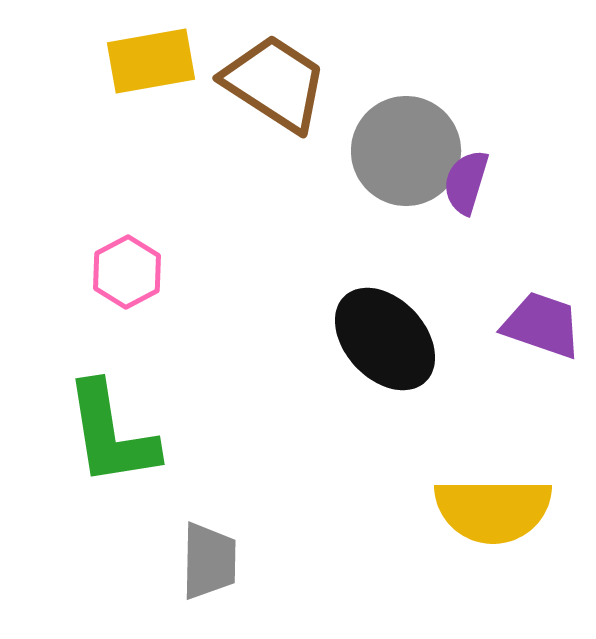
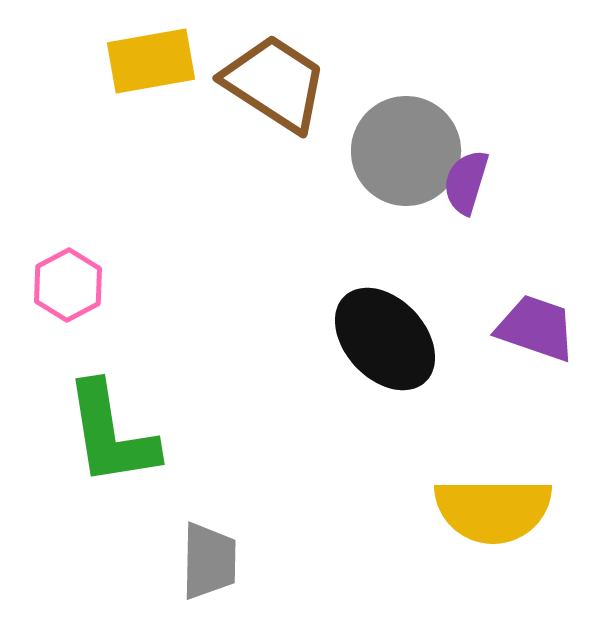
pink hexagon: moved 59 px left, 13 px down
purple trapezoid: moved 6 px left, 3 px down
